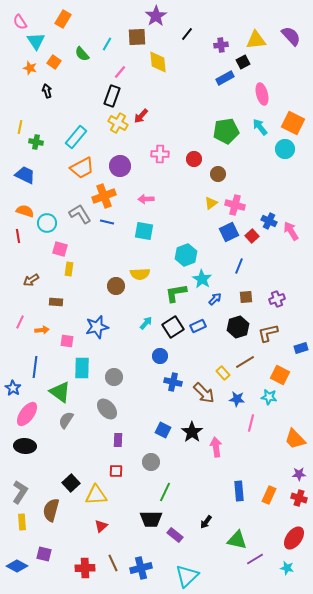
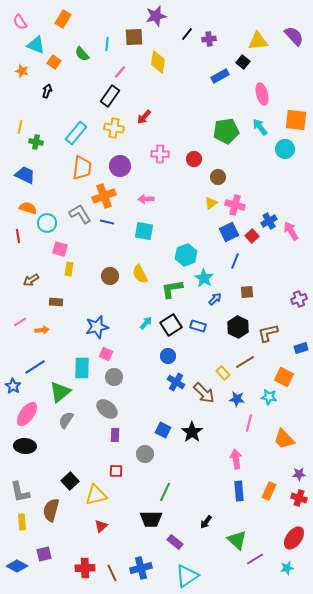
purple star at (156, 16): rotated 20 degrees clockwise
purple semicircle at (291, 36): moved 3 px right
brown square at (137, 37): moved 3 px left
yellow triangle at (256, 40): moved 2 px right, 1 px down
cyan triangle at (36, 41): moved 4 px down; rotated 36 degrees counterclockwise
cyan line at (107, 44): rotated 24 degrees counterclockwise
purple cross at (221, 45): moved 12 px left, 6 px up
yellow diamond at (158, 62): rotated 15 degrees clockwise
black square at (243, 62): rotated 24 degrees counterclockwise
orange star at (30, 68): moved 8 px left, 3 px down
blue rectangle at (225, 78): moved 5 px left, 2 px up
black arrow at (47, 91): rotated 32 degrees clockwise
black rectangle at (112, 96): moved 2 px left; rotated 15 degrees clockwise
red arrow at (141, 116): moved 3 px right, 1 px down
yellow cross at (118, 123): moved 4 px left, 5 px down; rotated 18 degrees counterclockwise
orange square at (293, 123): moved 3 px right, 3 px up; rotated 20 degrees counterclockwise
cyan rectangle at (76, 137): moved 4 px up
orange trapezoid at (82, 168): rotated 55 degrees counterclockwise
brown circle at (218, 174): moved 3 px down
orange semicircle at (25, 211): moved 3 px right, 3 px up
blue cross at (269, 221): rotated 35 degrees clockwise
blue line at (239, 266): moved 4 px left, 5 px up
yellow semicircle at (140, 274): rotated 66 degrees clockwise
cyan star at (202, 279): moved 2 px right, 1 px up
brown circle at (116, 286): moved 6 px left, 10 px up
green L-shape at (176, 293): moved 4 px left, 4 px up
brown square at (246, 297): moved 1 px right, 5 px up
purple cross at (277, 299): moved 22 px right
pink line at (20, 322): rotated 32 degrees clockwise
blue rectangle at (198, 326): rotated 42 degrees clockwise
black square at (173, 327): moved 2 px left, 2 px up
black hexagon at (238, 327): rotated 15 degrees counterclockwise
pink square at (67, 341): moved 39 px right, 13 px down; rotated 16 degrees clockwise
blue circle at (160, 356): moved 8 px right
blue line at (35, 367): rotated 50 degrees clockwise
orange square at (280, 375): moved 4 px right, 2 px down
blue cross at (173, 382): moved 3 px right; rotated 18 degrees clockwise
blue star at (13, 388): moved 2 px up
green triangle at (60, 392): rotated 45 degrees clockwise
gray ellipse at (107, 409): rotated 10 degrees counterclockwise
pink line at (251, 423): moved 2 px left
orange trapezoid at (295, 439): moved 11 px left
purple rectangle at (118, 440): moved 3 px left, 5 px up
pink arrow at (216, 447): moved 20 px right, 12 px down
gray circle at (151, 462): moved 6 px left, 8 px up
black square at (71, 483): moved 1 px left, 2 px up
gray L-shape at (20, 492): rotated 135 degrees clockwise
yellow triangle at (96, 495): rotated 10 degrees counterclockwise
orange rectangle at (269, 495): moved 4 px up
purple rectangle at (175, 535): moved 7 px down
green triangle at (237, 540): rotated 30 degrees clockwise
purple square at (44, 554): rotated 28 degrees counterclockwise
brown line at (113, 563): moved 1 px left, 10 px down
cyan star at (287, 568): rotated 24 degrees counterclockwise
cyan triangle at (187, 576): rotated 10 degrees clockwise
